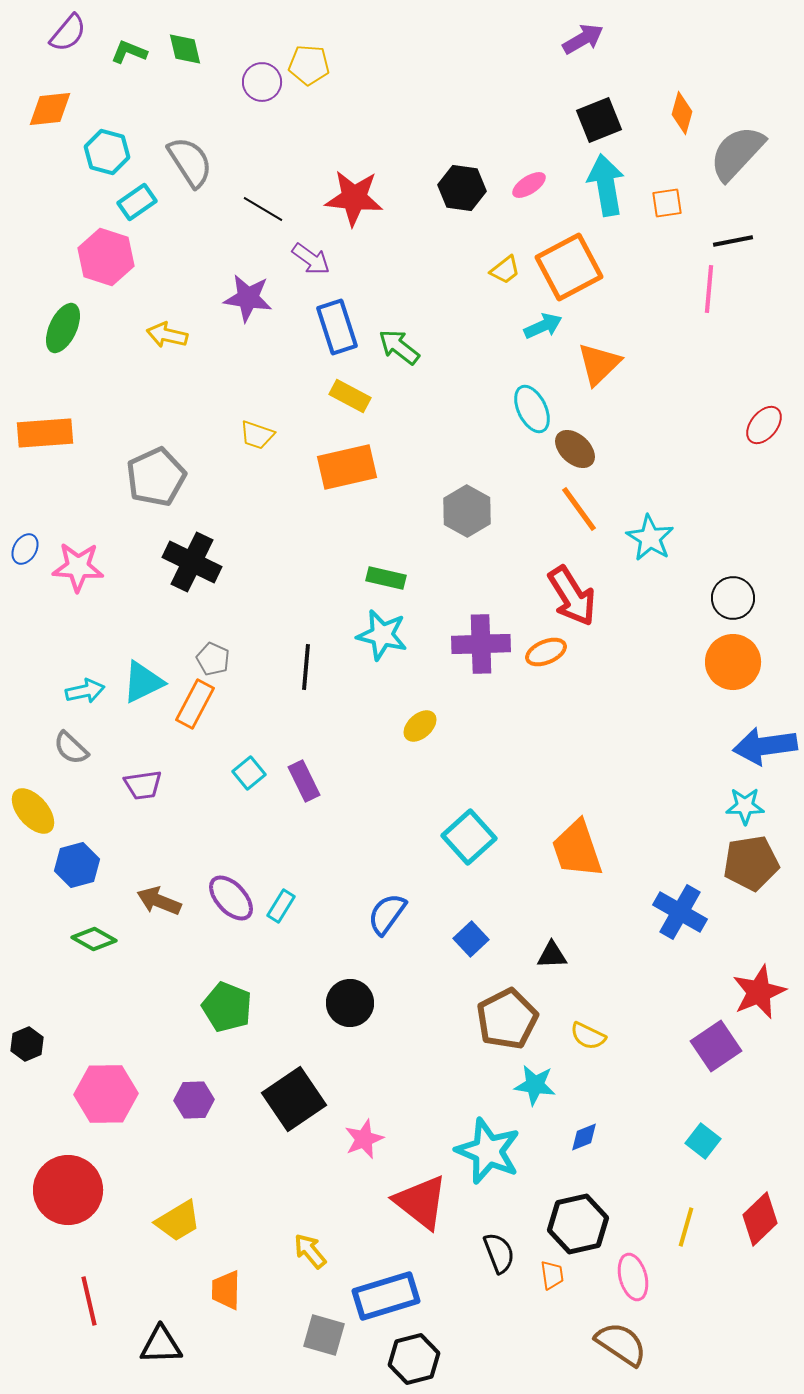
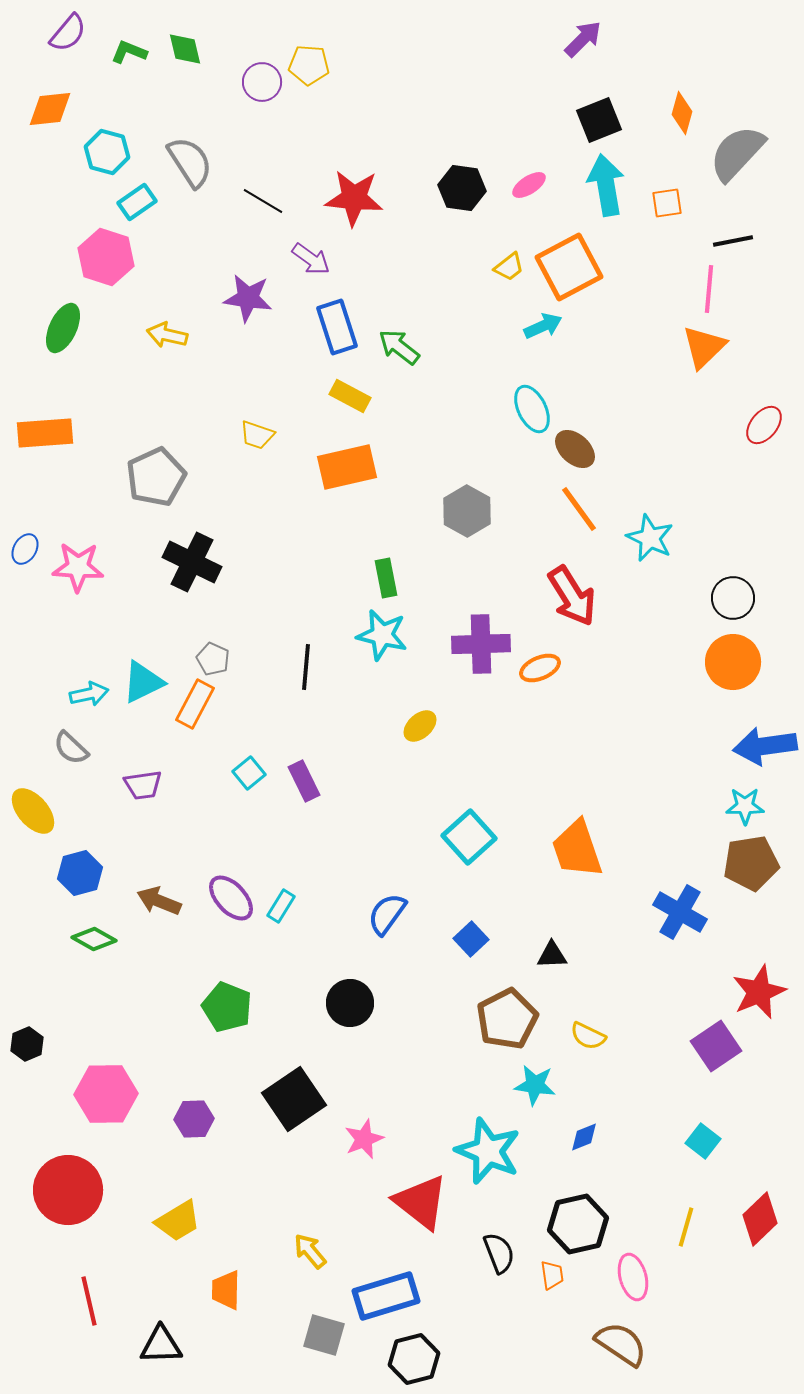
purple arrow at (583, 39): rotated 15 degrees counterclockwise
black line at (263, 209): moved 8 px up
yellow trapezoid at (505, 270): moved 4 px right, 3 px up
orange triangle at (599, 364): moved 105 px right, 17 px up
cyan star at (650, 538): rotated 6 degrees counterclockwise
green rectangle at (386, 578): rotated 66 degrees clockwise
orange ellipse at (546, 652): moved 6 px left, 16 px down
cyan arrow at (85, 691): moved 4 px right, 3 px down
blue hexagon at (77, 865): moved 3 px right, 8 px down
purple hexagon at (194, 1100): moved 19 px down
